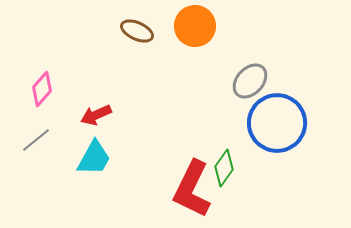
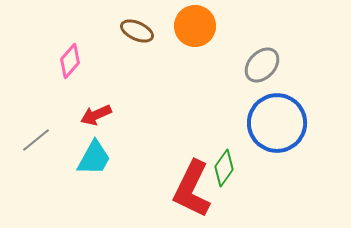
gray ellipse: moved 12 px right, 16 px up
pink diamond: moved 28 px right, 28 px up
